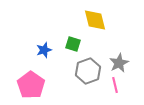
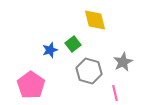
green square: rotated 35 degrees clockwise
blue star: moved 6 px right
gray star: moved 4 px right, 1 px up
gray hexagon: moved 1 px right; rotated 25 degrees counterclockwise
pink line: moved 8 px down
